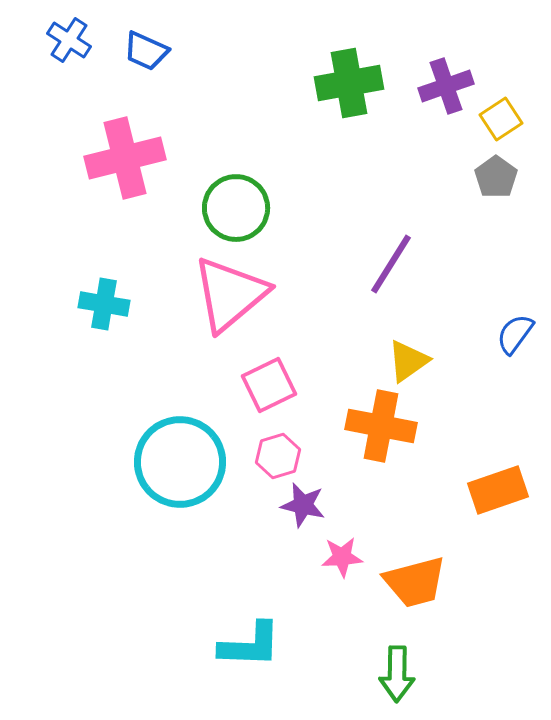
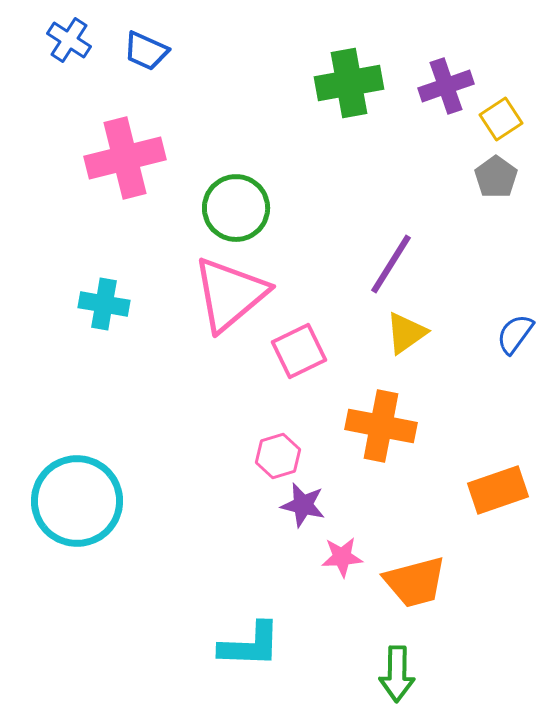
yellow triangle: moved 2 px left, 28 px up
pink square: moved 30 px right, 34 px up
cyan circle: moved 103 px left, 39 px down
